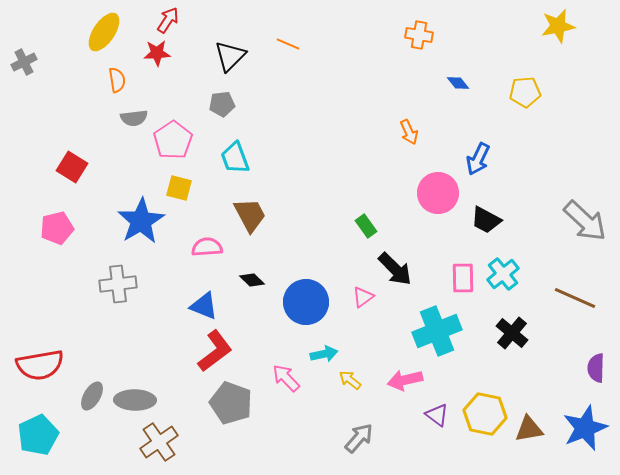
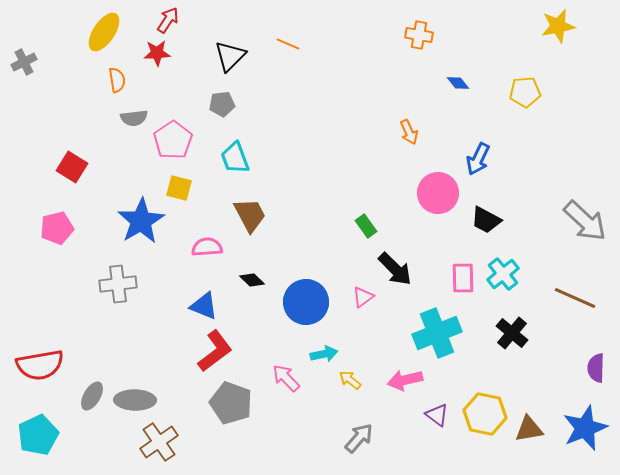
cyan cross at (437, 331): moved 2 px down
